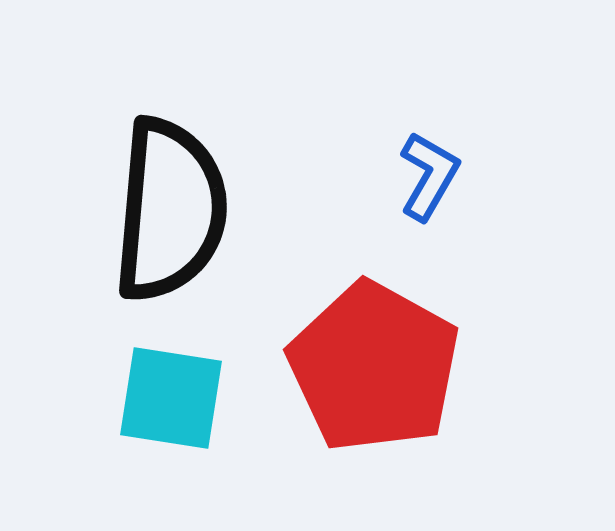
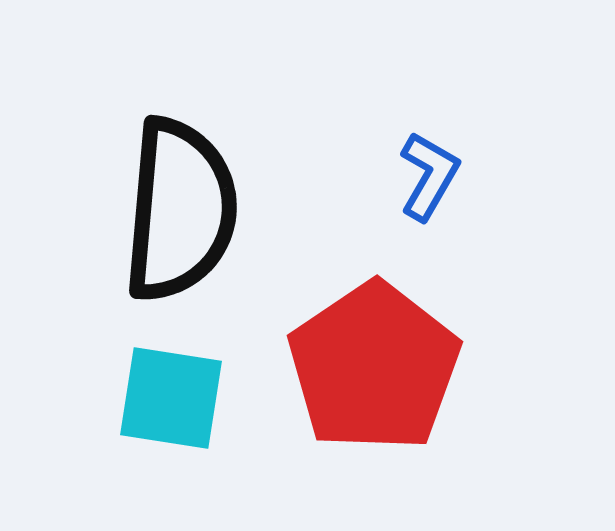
black semicircle: moved 10 px right
red pentagon: rotated 9 degrees clockwise
